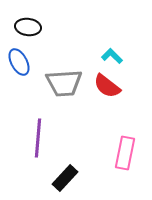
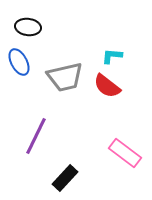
cyan L-shape: rotated 40 degrees counterclockwise
gray trapezoid: moved 1 px right, 6 px up; rotated 9 degrees counterclockwise
purple line: moved 2 px left, 2 px up; rotated 21 degrees clockwise
pink rectangle: rotated 64 degrees counterclockwise
